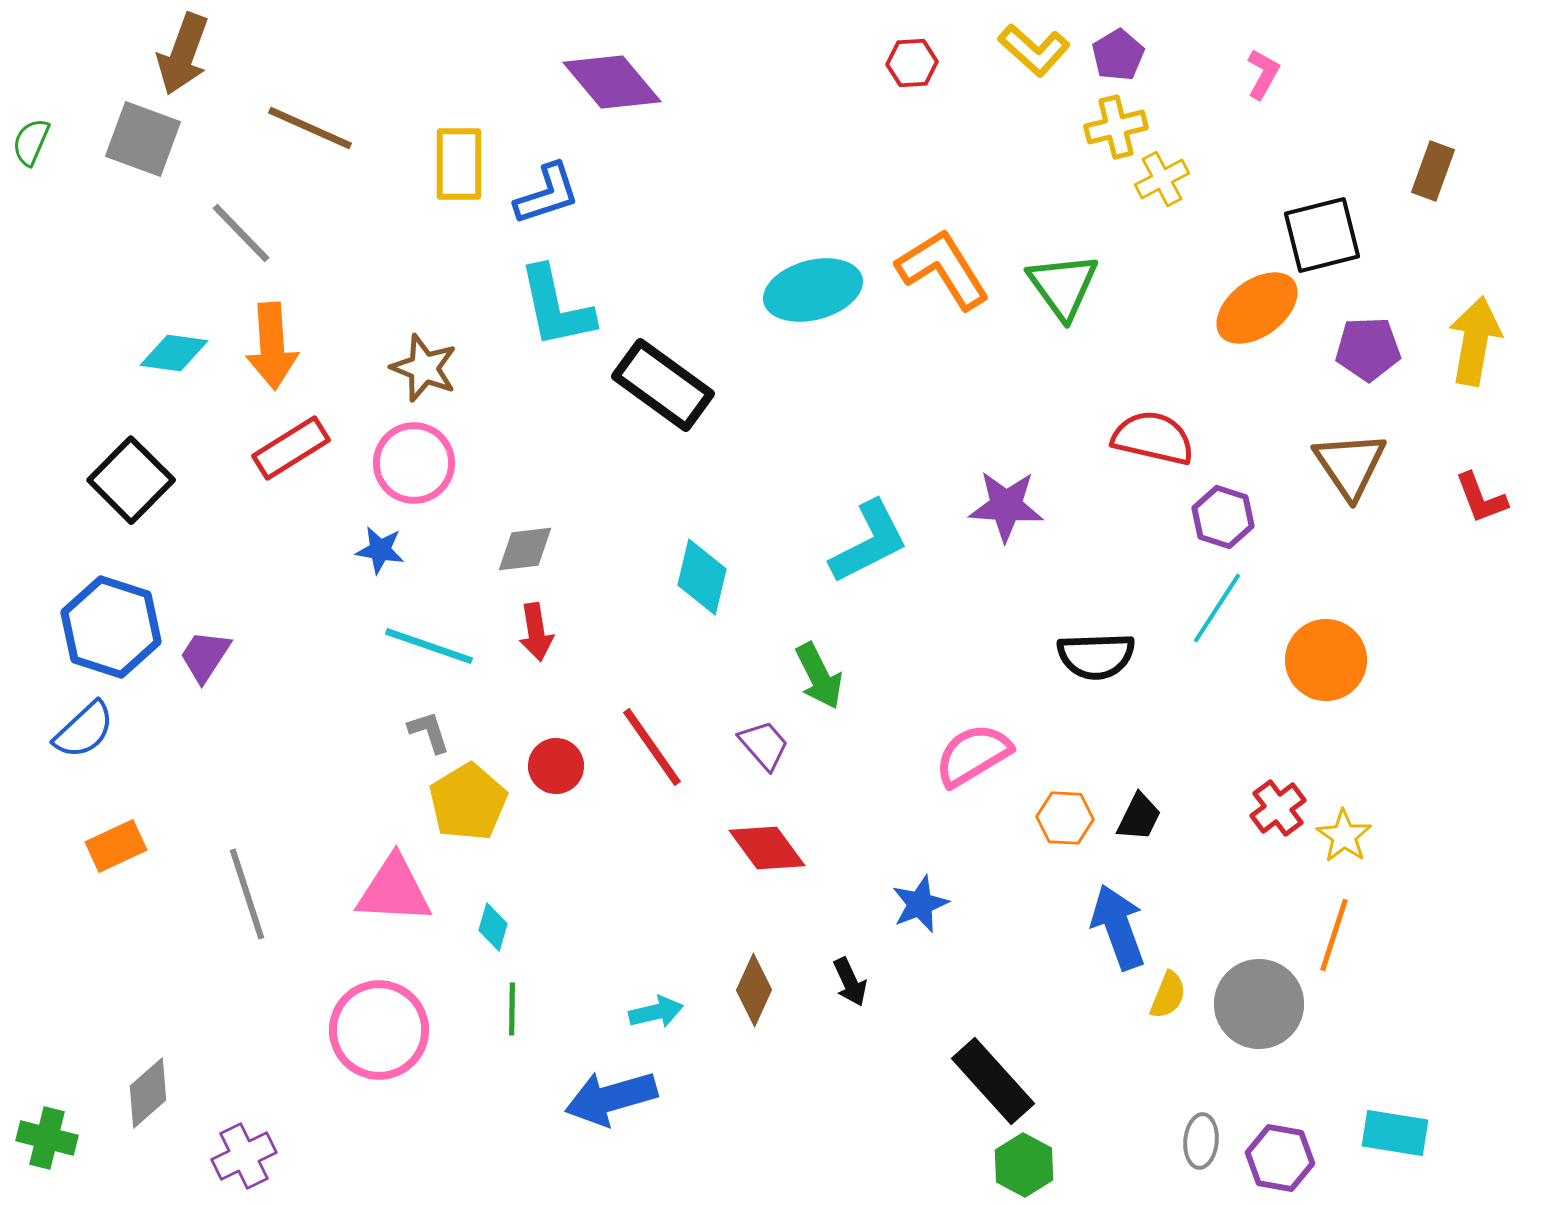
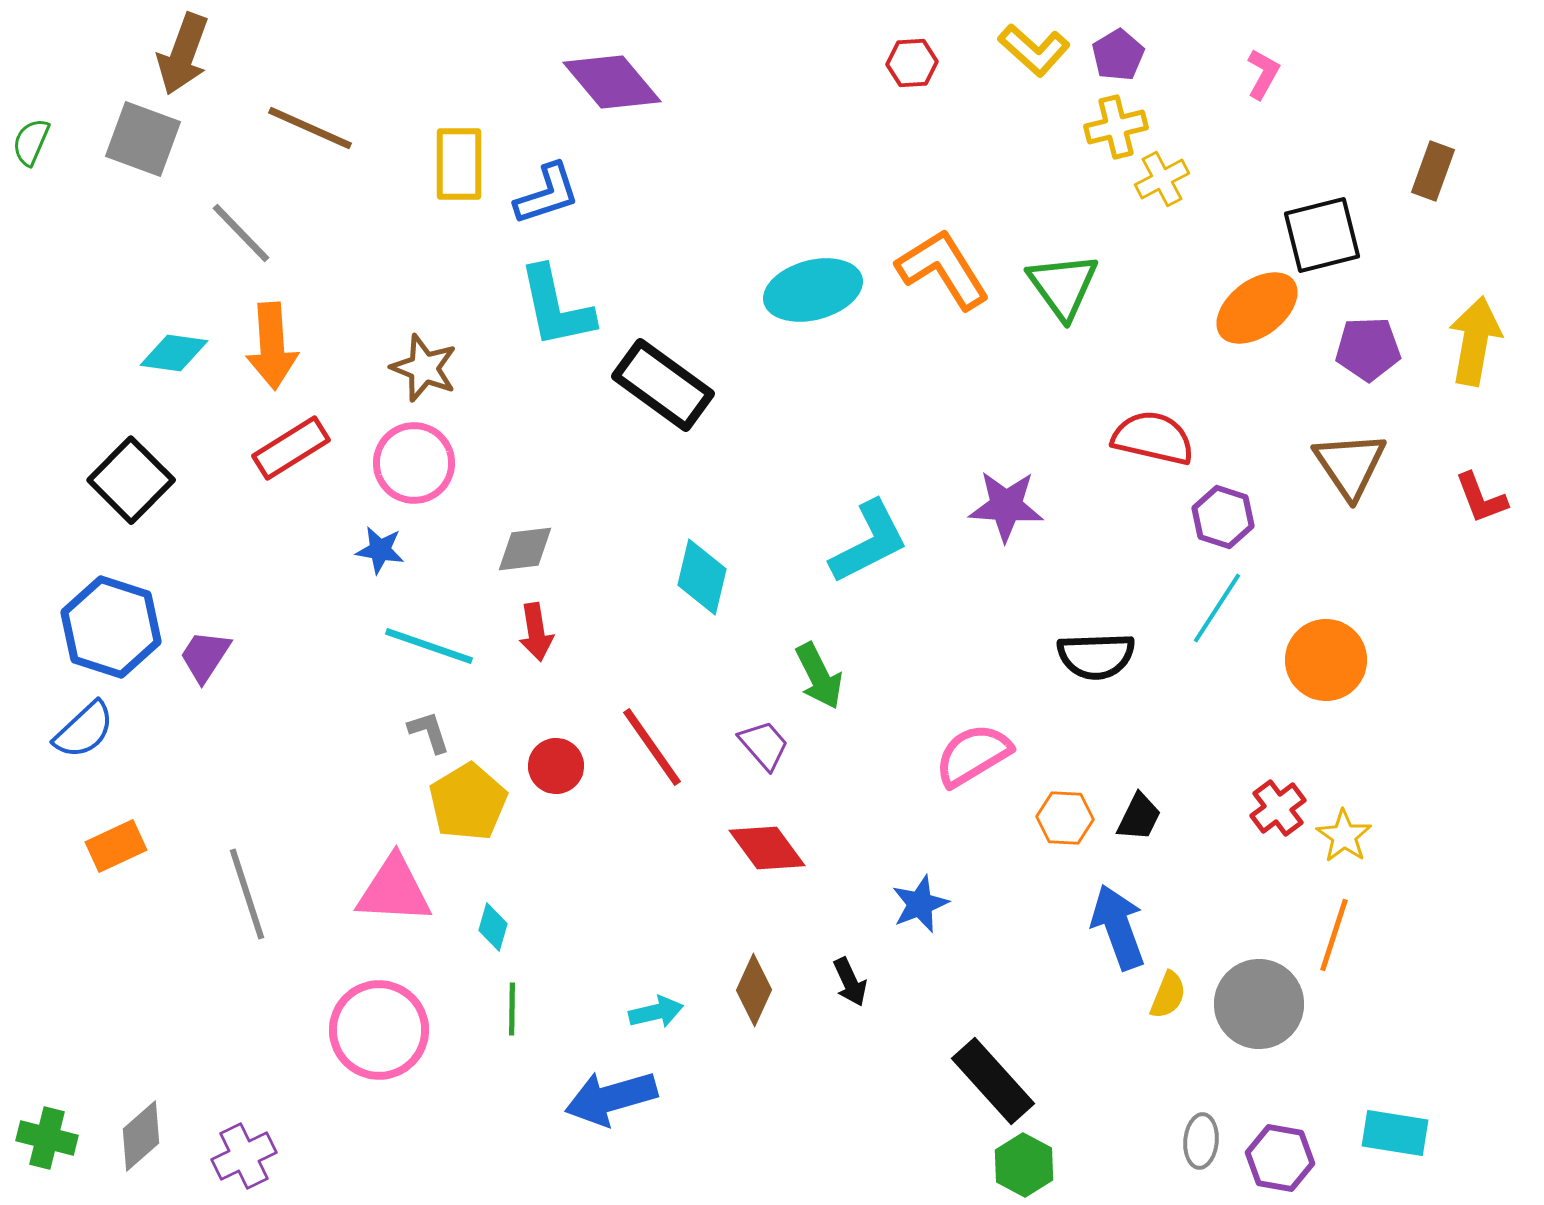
gray diamond at (148, 1093): moved 7 px left, 43 px down
